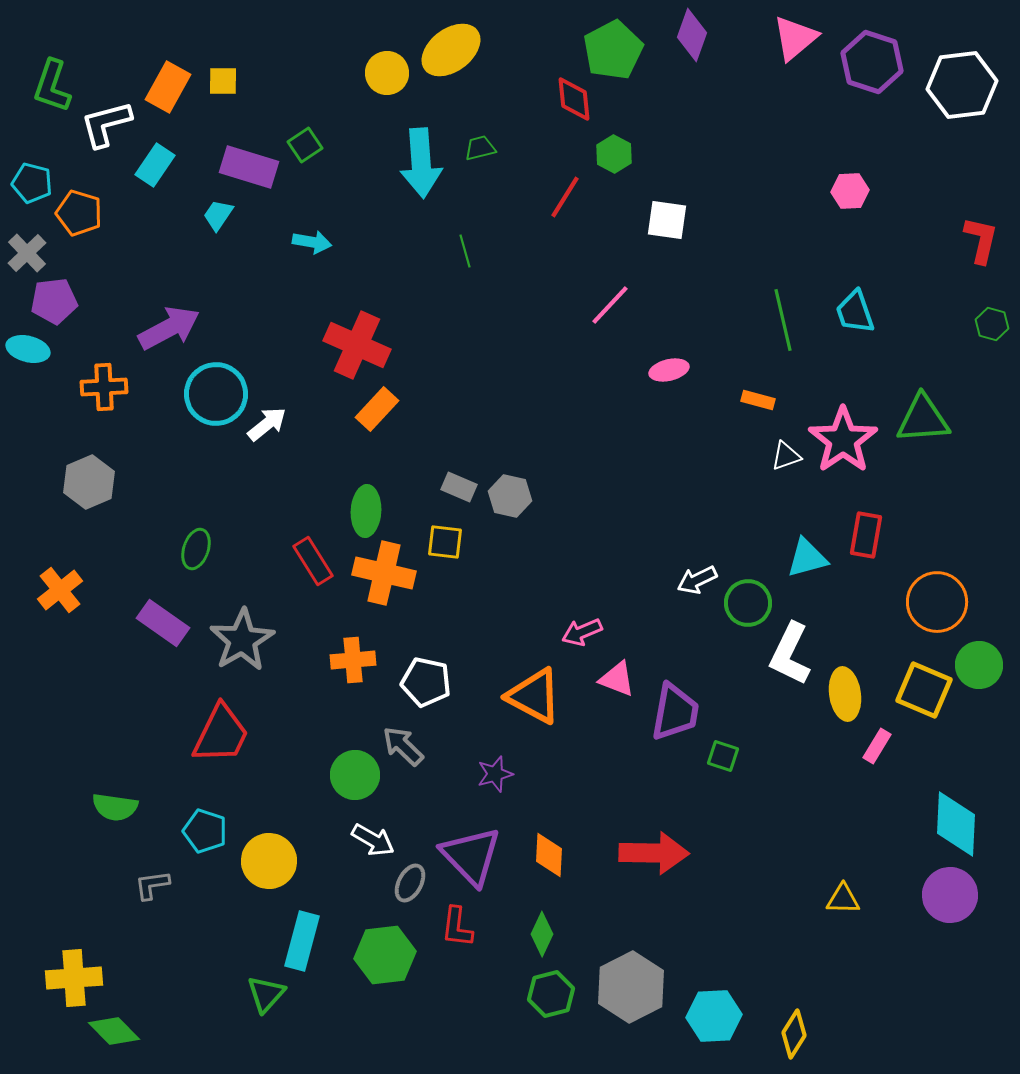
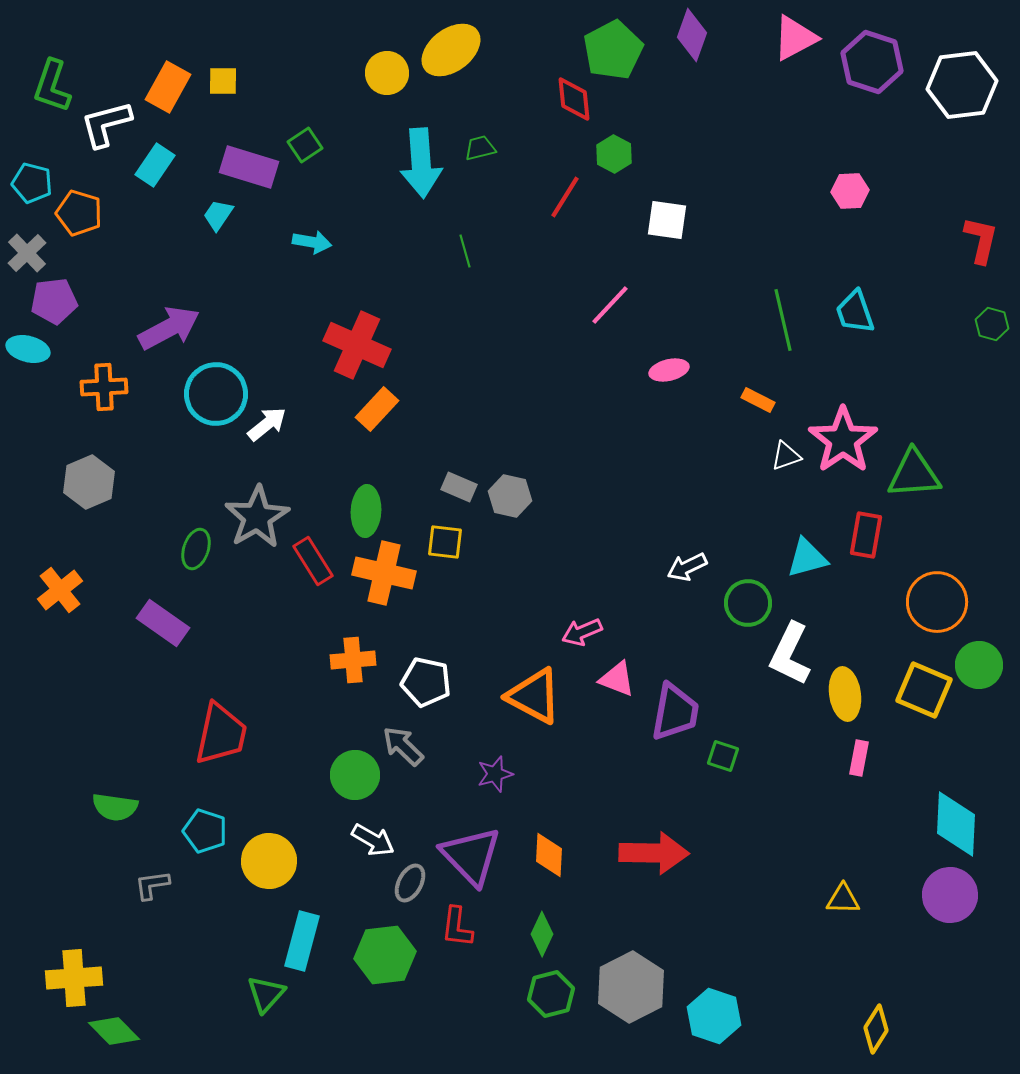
pink triangle at (795, 38): rotated 12 degrees clockwise
orange rectangle at (758, 400): rotated 12 degrees clockwise
green triangle at (923, 419): moved 9 px left, 55 px down
white arrow at (697, 580): moved 10 px left, 13 px up
gray star at (242, 640): moved 15 px right, 123 px up
red trapezoid at (221, 734): rotated 14 degrees counterclockwise
pink rectangle at (877, 746): moved 18 px left, 12 px down; rotated 20 degrees counterclockwise
cyan hexagon at (714, 1016): rotated 22 degrees clockwise
yellow diamond at (794, 1034): moved 82 px right, 5 px up
